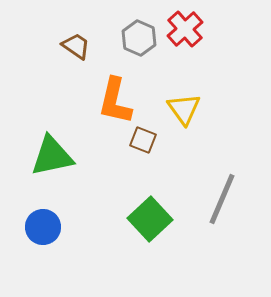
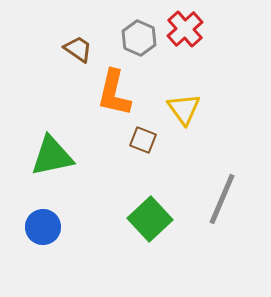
brown trapezoid: moved 2 px right, 3 px down
orange L-shape: moved 1 px left, 8 px up
